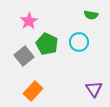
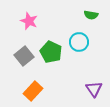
pink star: rotated 18 degrees counterclockwise
green pentagon: moved 4 px right, 8 px down
